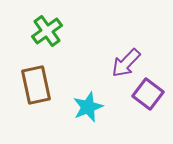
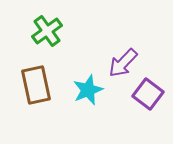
purple arrow: moved 3 px left
cyan star: moved 17 px up
